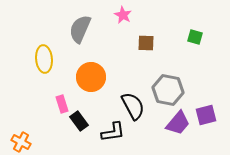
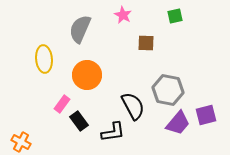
green square: moved 20 px left, 21 px up; rotated 28 degrees counterclockwise
orange circle: moved 4 px left, 2 px up
pink rectangle: rotated 54 degrees clockwise
